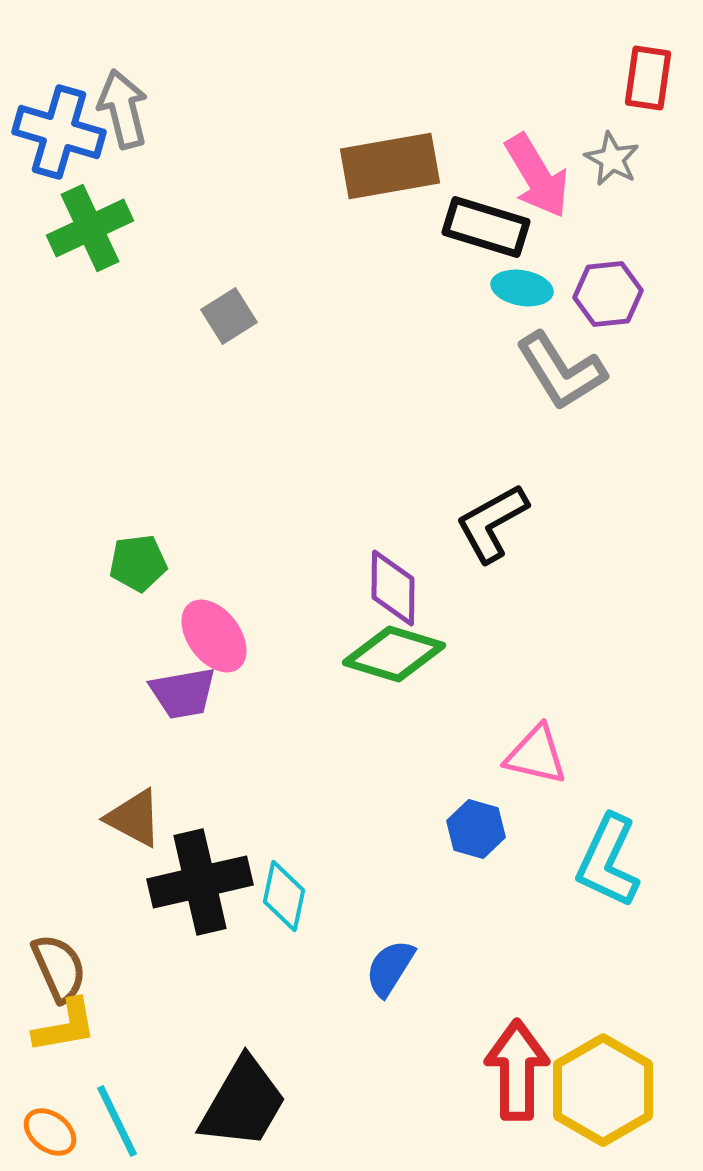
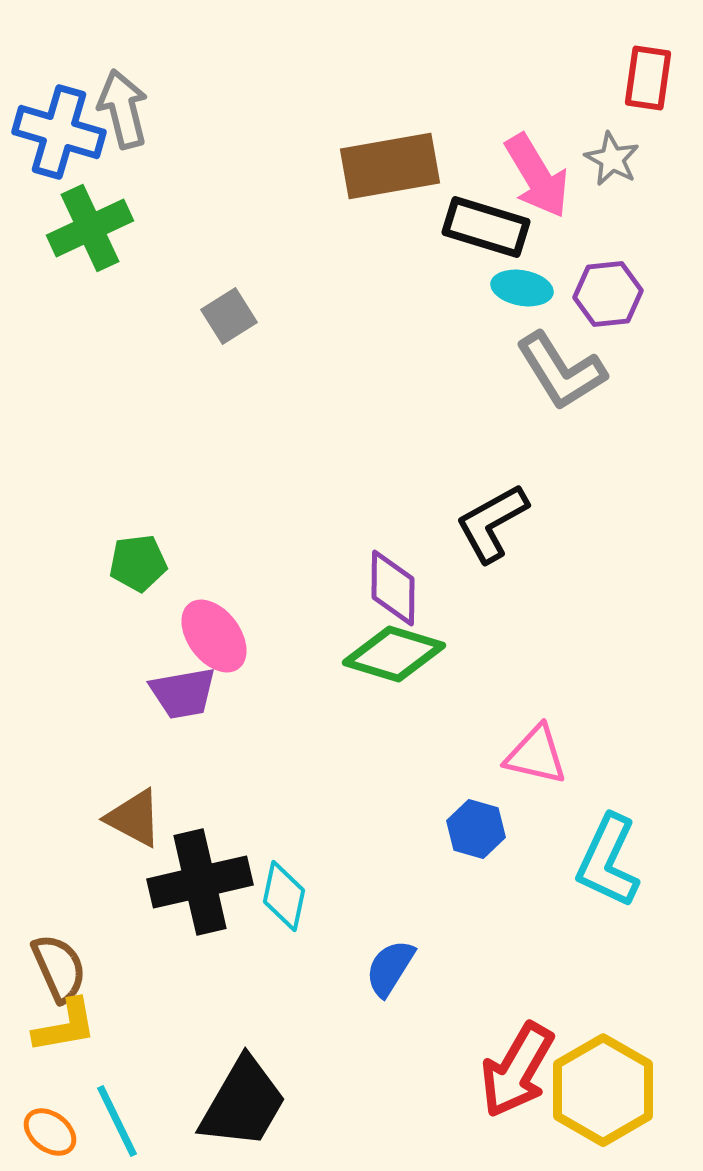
red arrow: rotated 150 degrees counterclockwise
